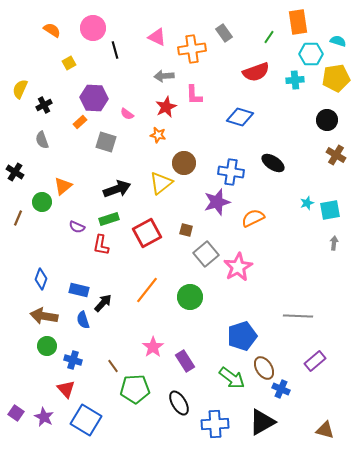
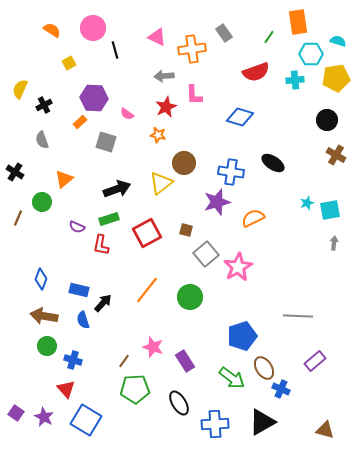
orange triangle at (63, 186): moved 1 px right, 7 px up
pink star at (153, 347): rotated 20 degrees counterclockwise
brown line at (113, 366): moved 11 px right, 5 px up; rotated 72 degrees clockwise
